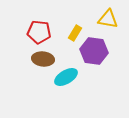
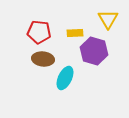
yellow triangle: rotated 50 degrees clockwise
yellow rectangle: rotated 56 degrees clockwise
purple hexagon: rotated 8 degrees clockwise
cyan ellipse: moved 1 px left, 1 px down; rotated 35 degrees counterclockwise
